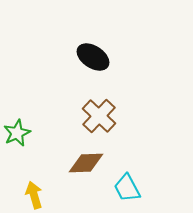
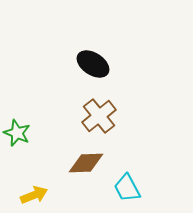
black ellipse: moved 7 px down
brown cross: rotated 8 degrees clockwise
green star: rotated 24 degrees counterclockwise
yellow arrow: rotated 84 degrees clockwise
